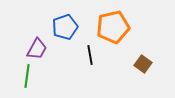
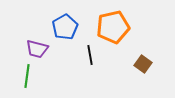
blue pentagon: rotated 10 degrees counterclockwise
purple trapezoid: rotated 75 degrees clockwise
